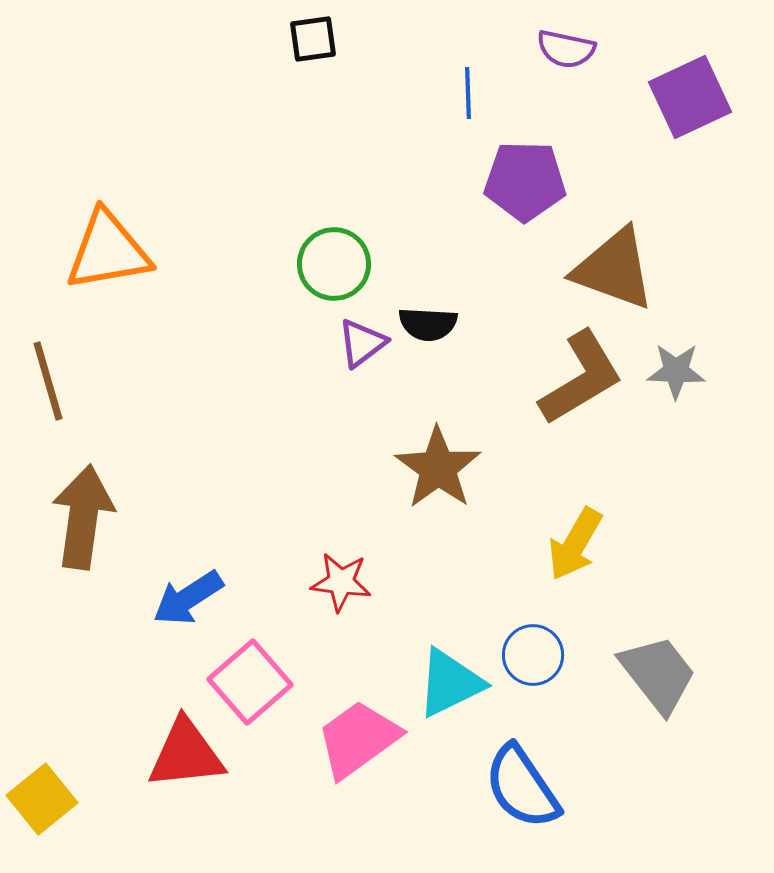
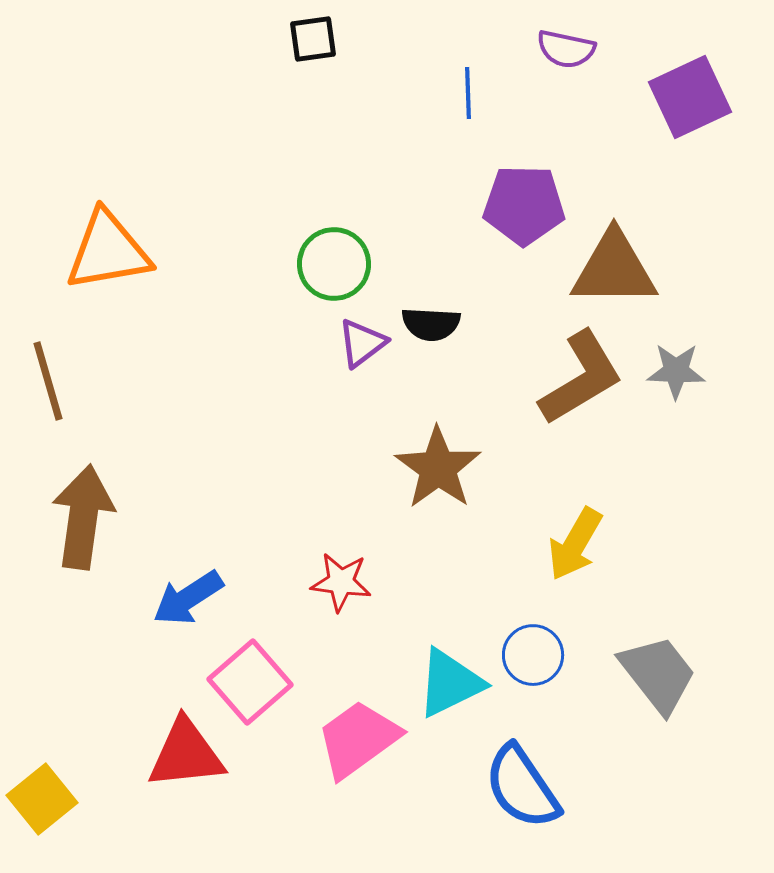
purple pentagon: moved 1 px left, 24 px down
brown triangle: rotated 20 degrees counterclockwise
black semicircle: moved 3 px right
